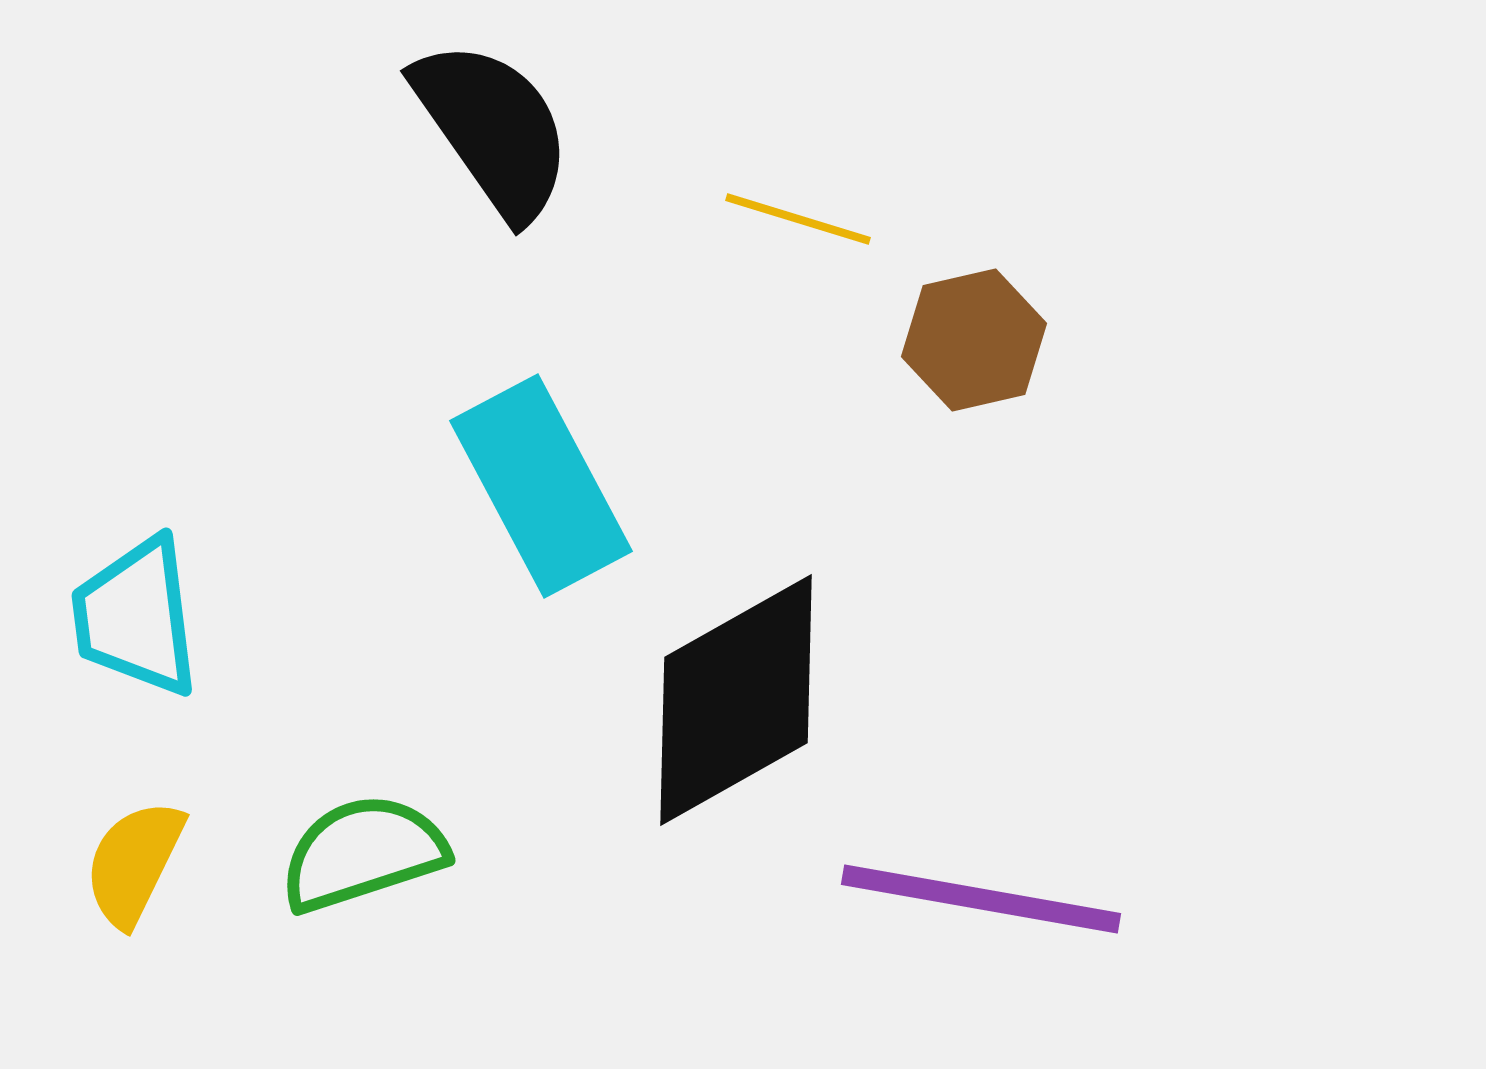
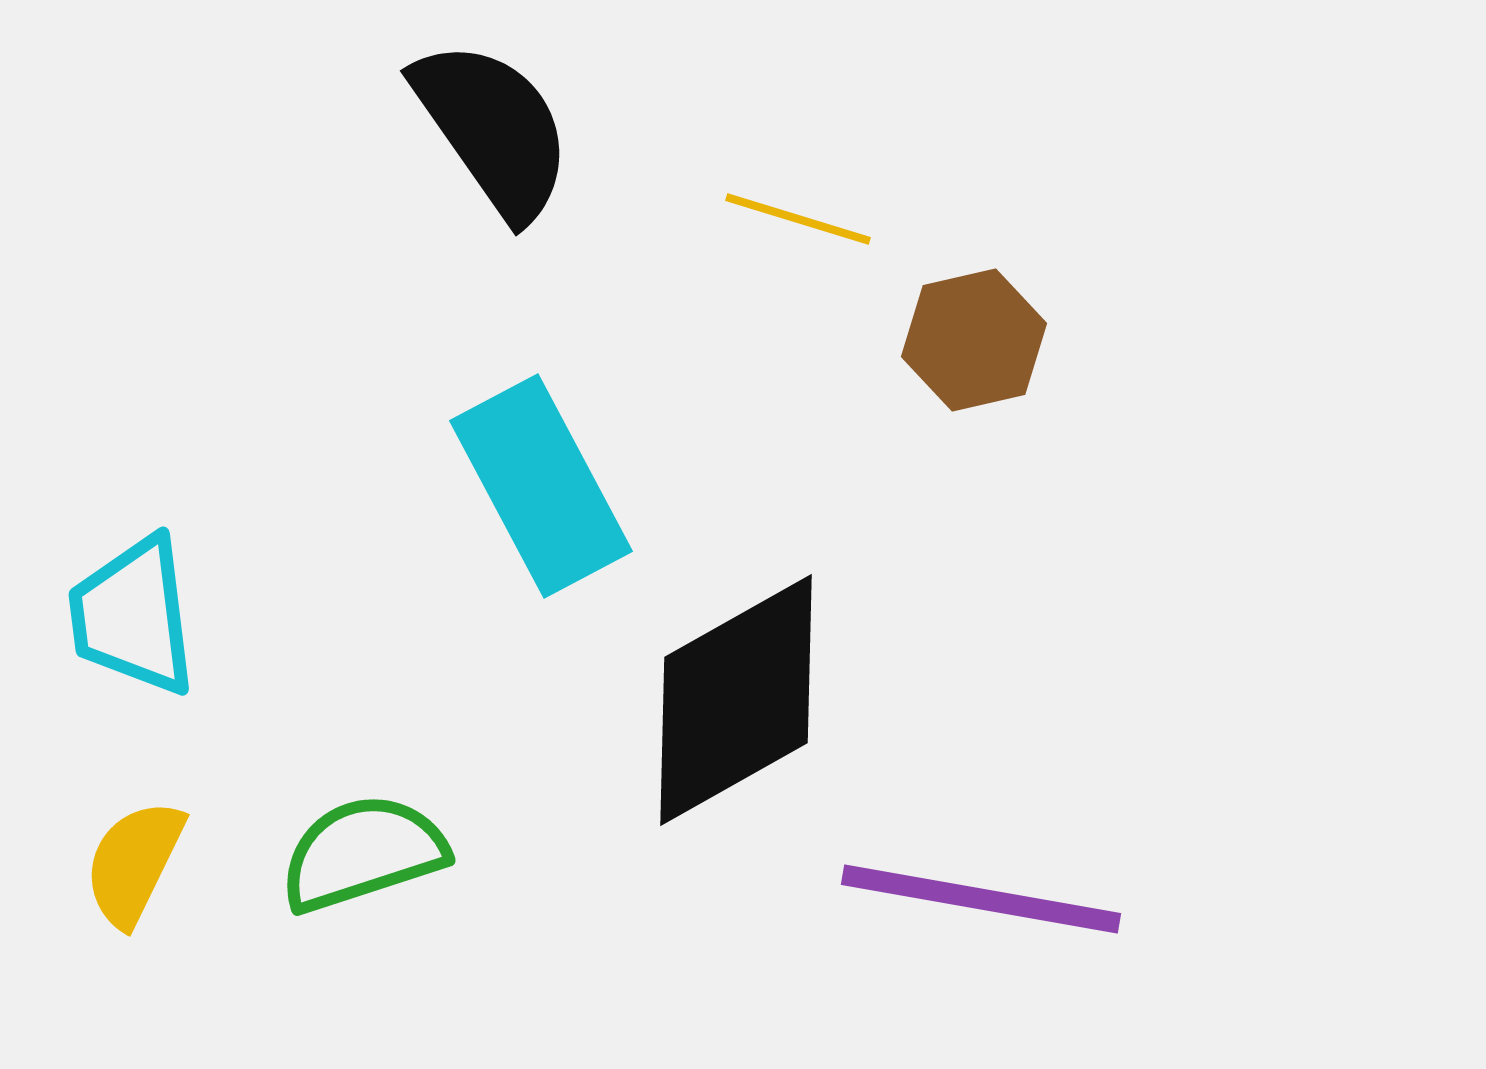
cyan trapezoid: moved 3 px left, 1 px up
